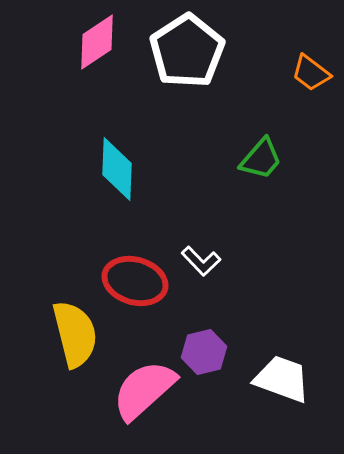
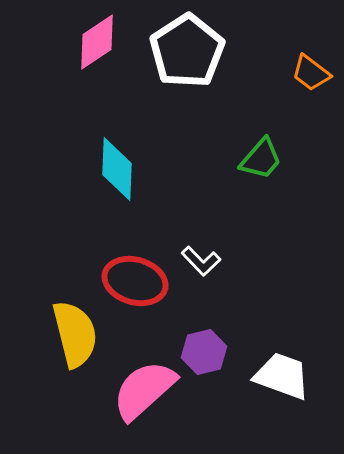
white trapezoid: moved 3 px up
